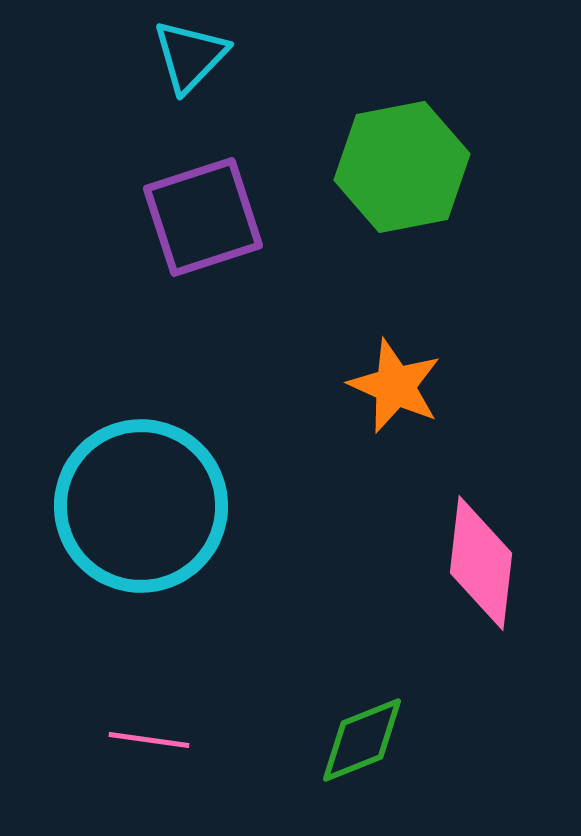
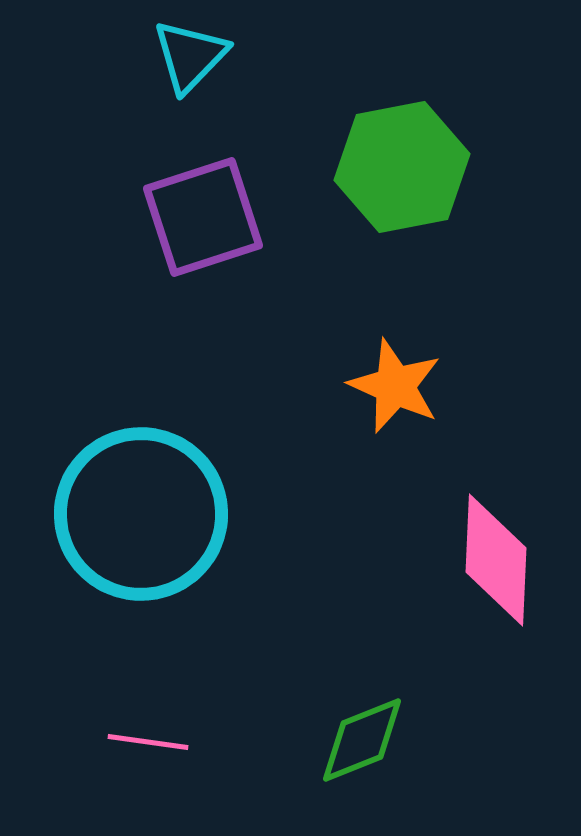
cyan circle: moved 8 px down
pink diamond: moved 15 px right, 3 px up; rotated 4 degrees counterclockwise
pink line: moved 1 px left, 2 px down
